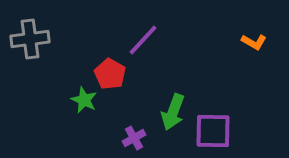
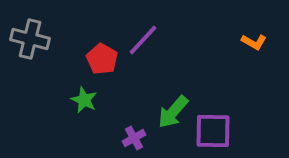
gray cross: rotated 21 degrees clockwise
red pentagon: moved 8 px left, 15 px up
green arrow: rotated 21 degrees clockwise
